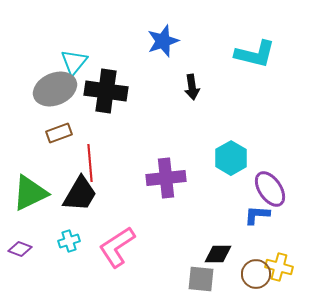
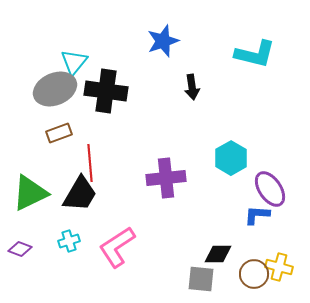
brown circle: moved 2 px left
